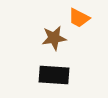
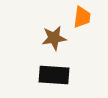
orange trapezoid: moved 3 px right, 1 px up; rotated 110 degrees counterclockwise
